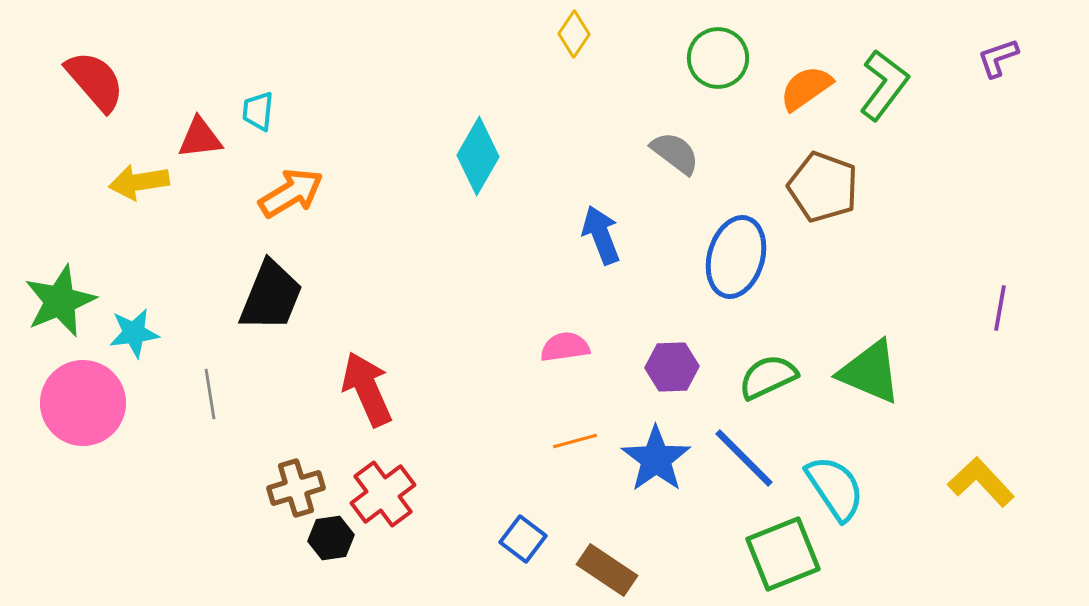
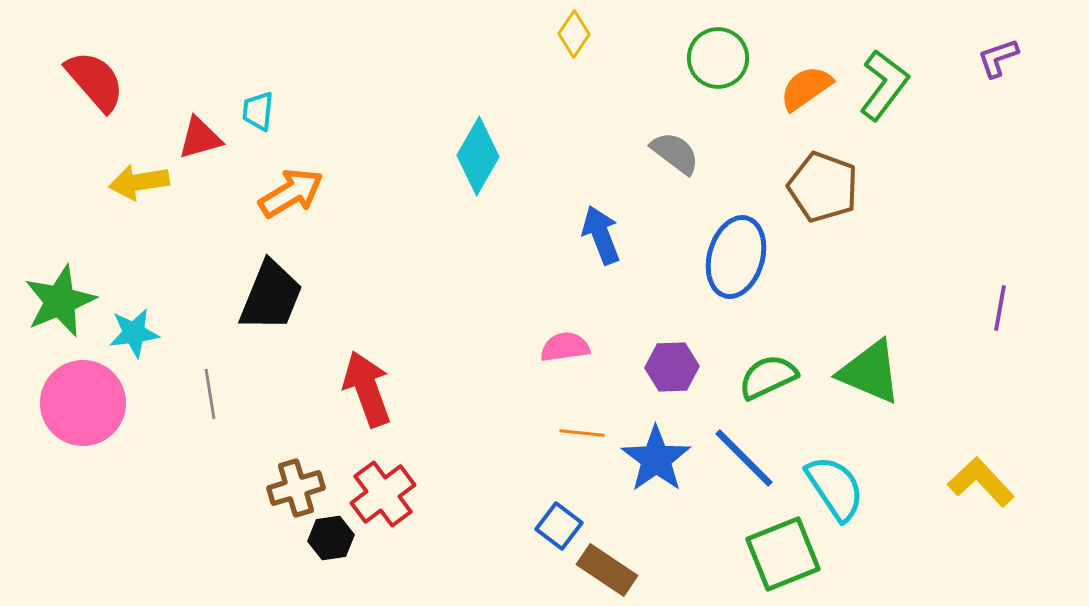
red triangle: rotated 9 degrees counterclockwise
red arrow: rotated 4 degrees clockwise
orange line: moved 7 px right, 8 px up; rotated 21 degrees clockwise
blue square: moved 36 px right, 13 px up
